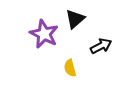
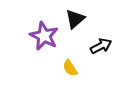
purple star: moved 2 px down
yellow semicircle: rotated 18 degrees counterclockwise
